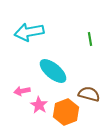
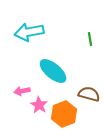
orange hexagon: moved 2 px left, 2 px down
